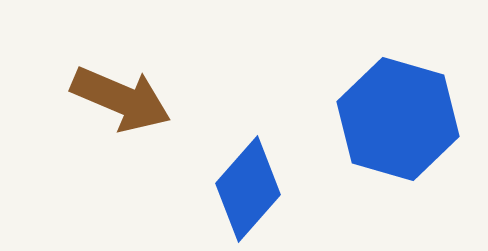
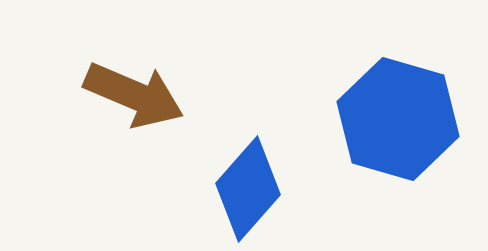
brown arrow: moved 13 px right, 4 px up
